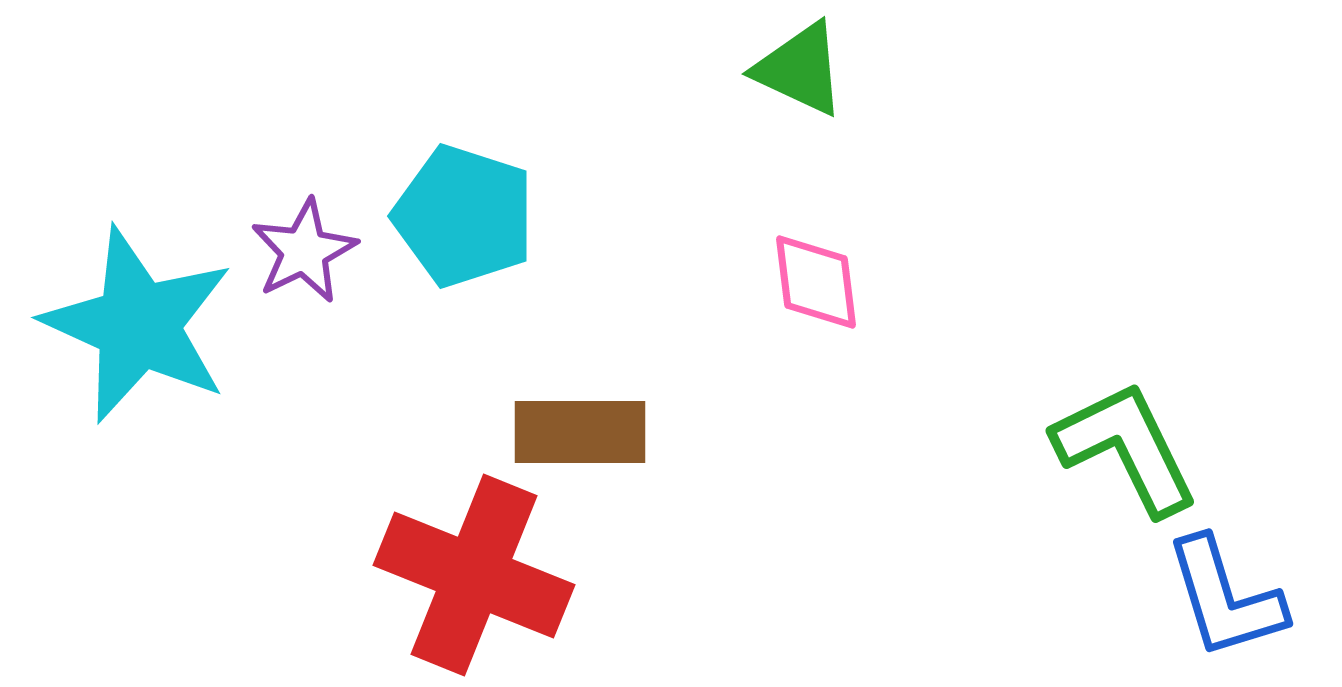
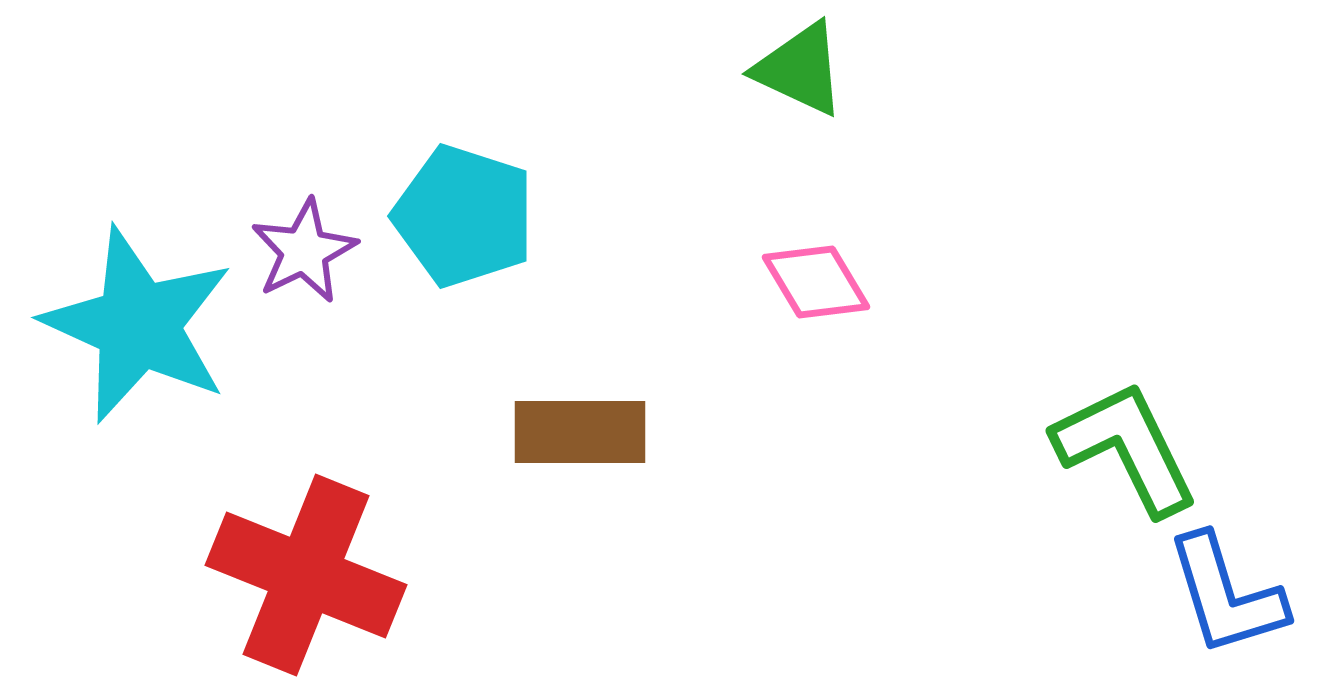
pink diamond: rotated 24 degrees counterclockwise
red cross: moved 168 px left
blue L-shape: moved 1 px right, 3 px up
